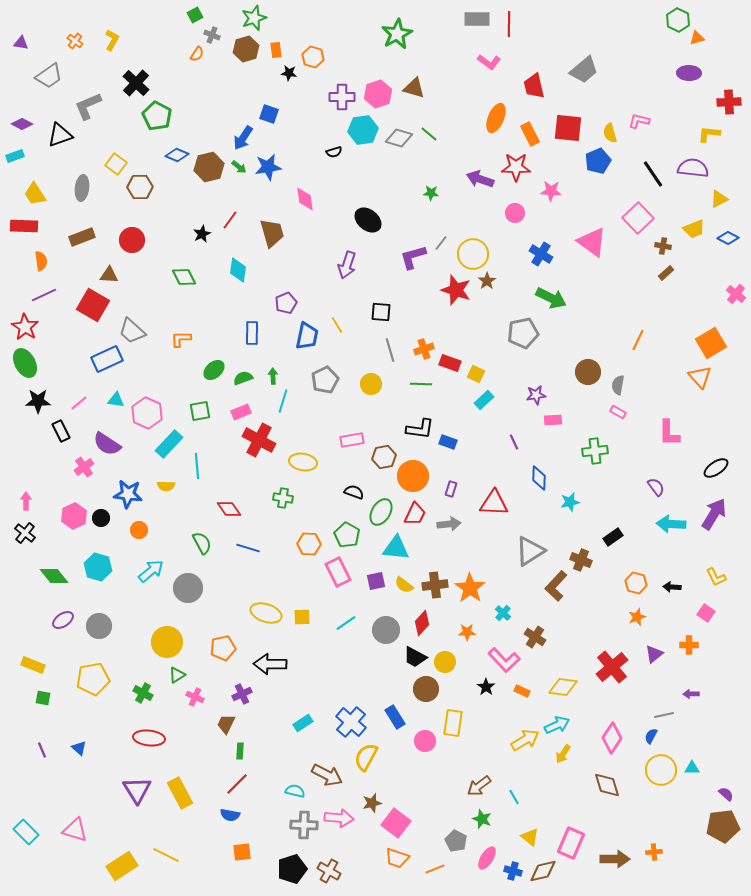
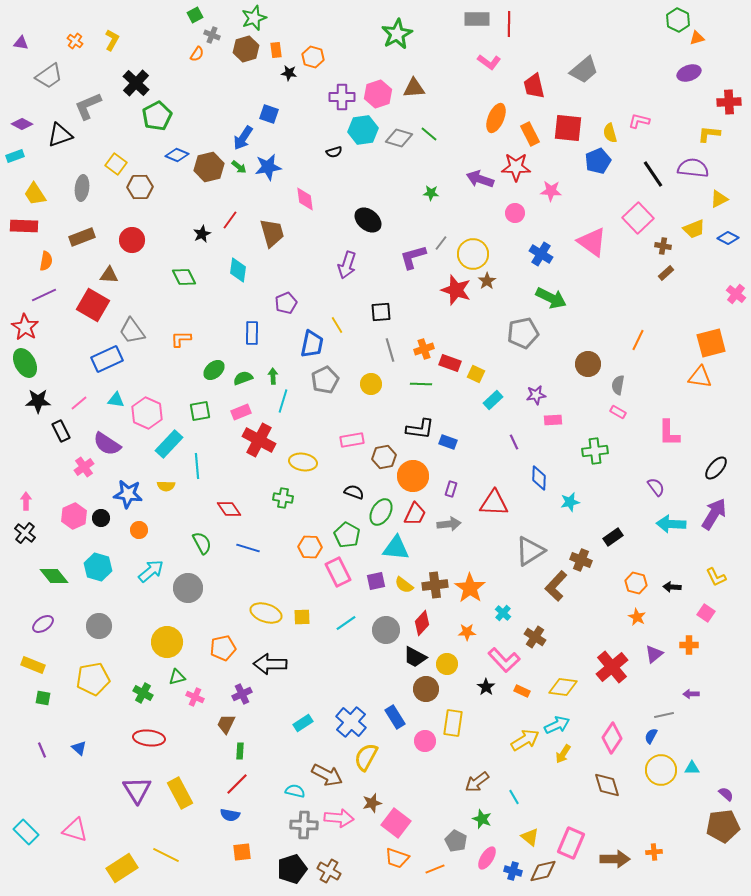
purple ellipse at (689, 73): rotated 20 degrees counterclockwise
brown triangle at (414, 88): rotated 20 degrees counterclockwise
green pentagon at (157, 116): rotated 16 degrees clockwise
orange semicircle at (41, 261): moved 5 px right; rotated 18 degrees clockwise
black square at (381, 312): rotated 10 degrees counterclockwise
gray trapezoid at (132, 331): rotated 12 degrees clockwise
blue trapezoid at (307, 336): moved 5 px right, 8 px down
orange square at (711, 343): rotated 16 degrees clockwise
brown circle at (588, 372): moved 8 px up
orange triangle at (700, 377): rotated 40 degrees counterclockwise
cyan rectangle at (484, 400): moved 9 px right
black ellipse at (716, 468): rotated 15 degrees counterclockwise
orange hexagon at (309, 544): moved 1 px right, 3 px down
orange star at (637, 617): rotated 24 degrees counterclockwise
purple ellipse at (63, 620): moved 20 px left, 4 px down
yellow circle at (445, 662): moved 2 px right, 2 px down
green triangle at (177, 675): moved 2 px down; rotated 18 degrees clockwise
brown arrow at (479, 786): moved 2 px left, 4 px up
yellow rectangle at (122, 866): moved 2 px down
